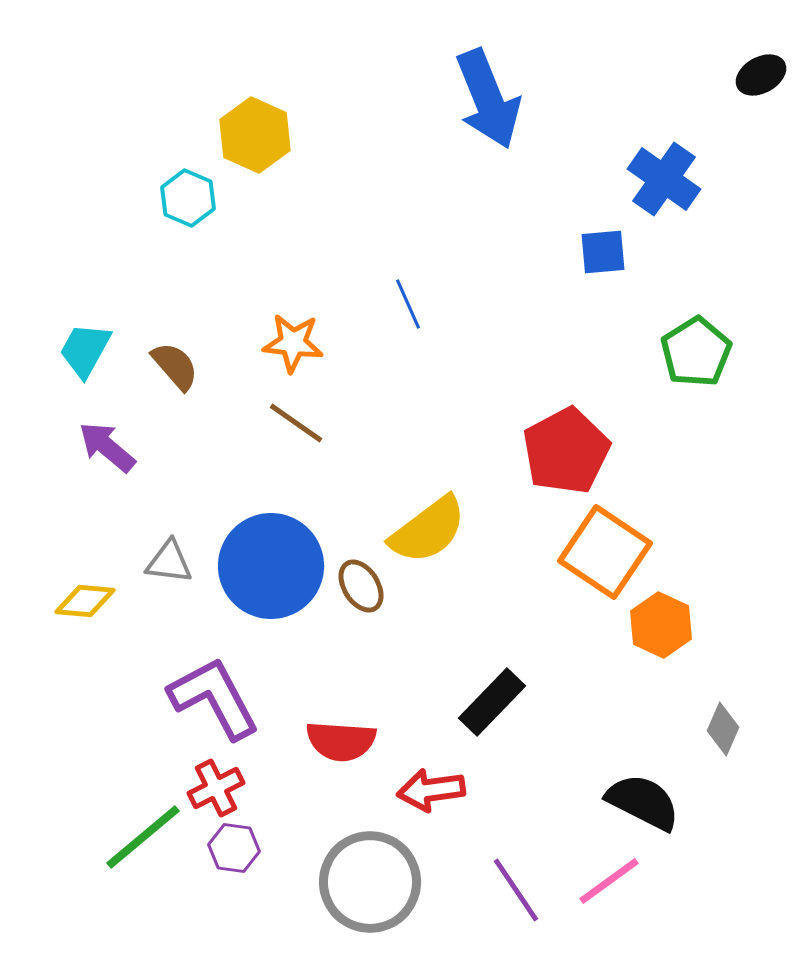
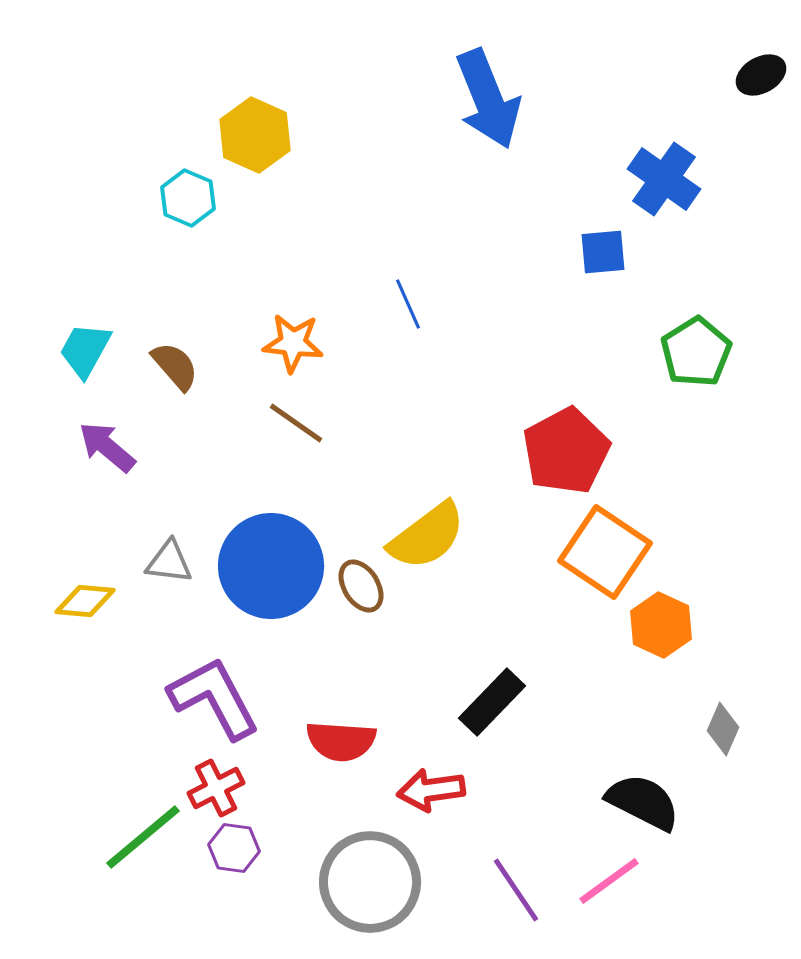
yellow semicircle: moved 1 px left, 6 px down
